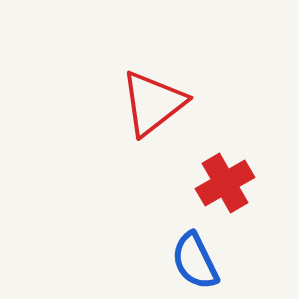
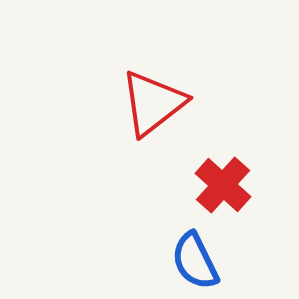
red cross: moved 2 px left, 2 px down; rotated 18 degrees counterclockwise
